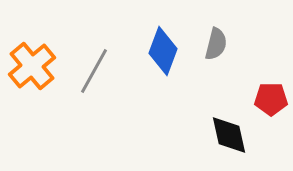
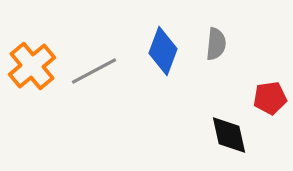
gray semicircle: rotated 8 degrees counterclockwise
gray line: rotated 33 degrees clockwise
red pentagon: moved 1 px left, 1 px up; rotated 8 degrees counterclockwise
